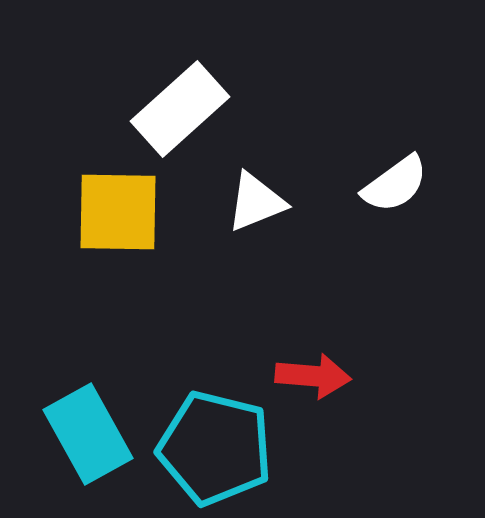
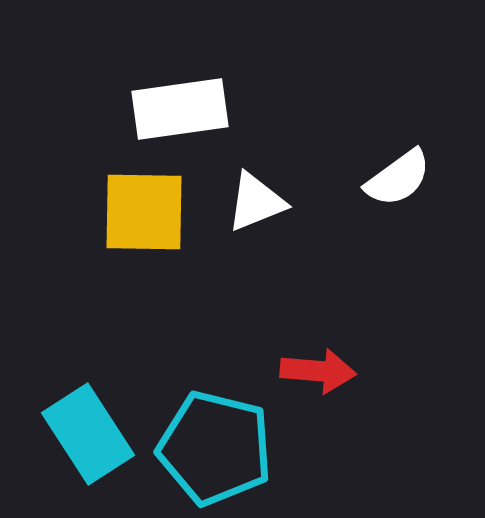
white rectangle: rotated 34 degrees clockwise
white semicircle: moved 3 px right, 6 px up
yellow square: moved 26 px right
red arrow: moved 5 px right, 5 px up
cyan rectangle: rotated 4 degrees counterclockwise
